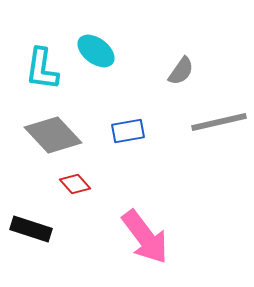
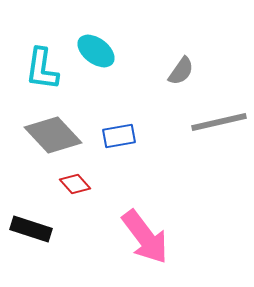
blue rectangle: moved 9 px left, 5 px down
